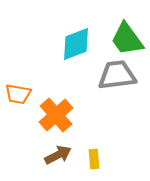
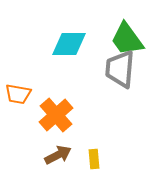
cyan diamond: moved 7 px left; rotated 21 degrees clockwise
gray trapezoid: moved 3 px right, 6 px up; rotated 78 degrees counterclockwise
